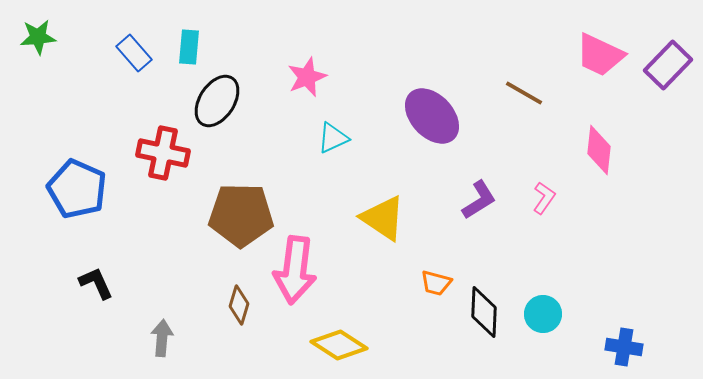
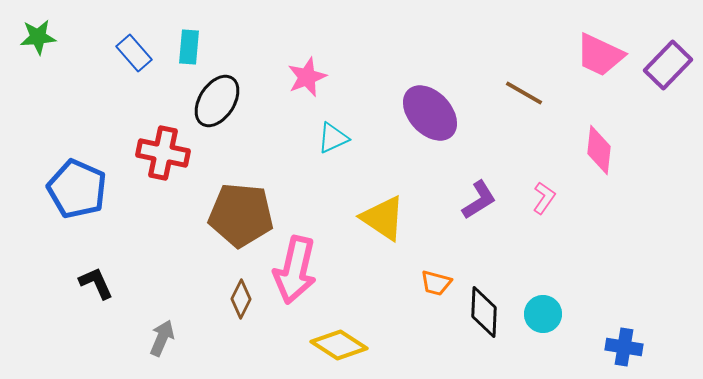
purple ellipse: moved 2 px left, 3 px up
brown pentagon: rotated 4 degrees clockwise
pink arrow: rotated 6 degrees clockwise
brown diamond: moved 2 px right, 6 px up; rotated 9 degrees clockwise
gray arrow: rotated 18 degrees clockwise
